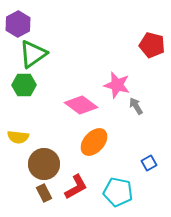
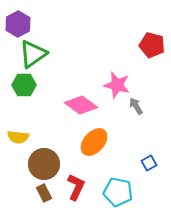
red L-shape: rotated 36 degrees counterclockwise
